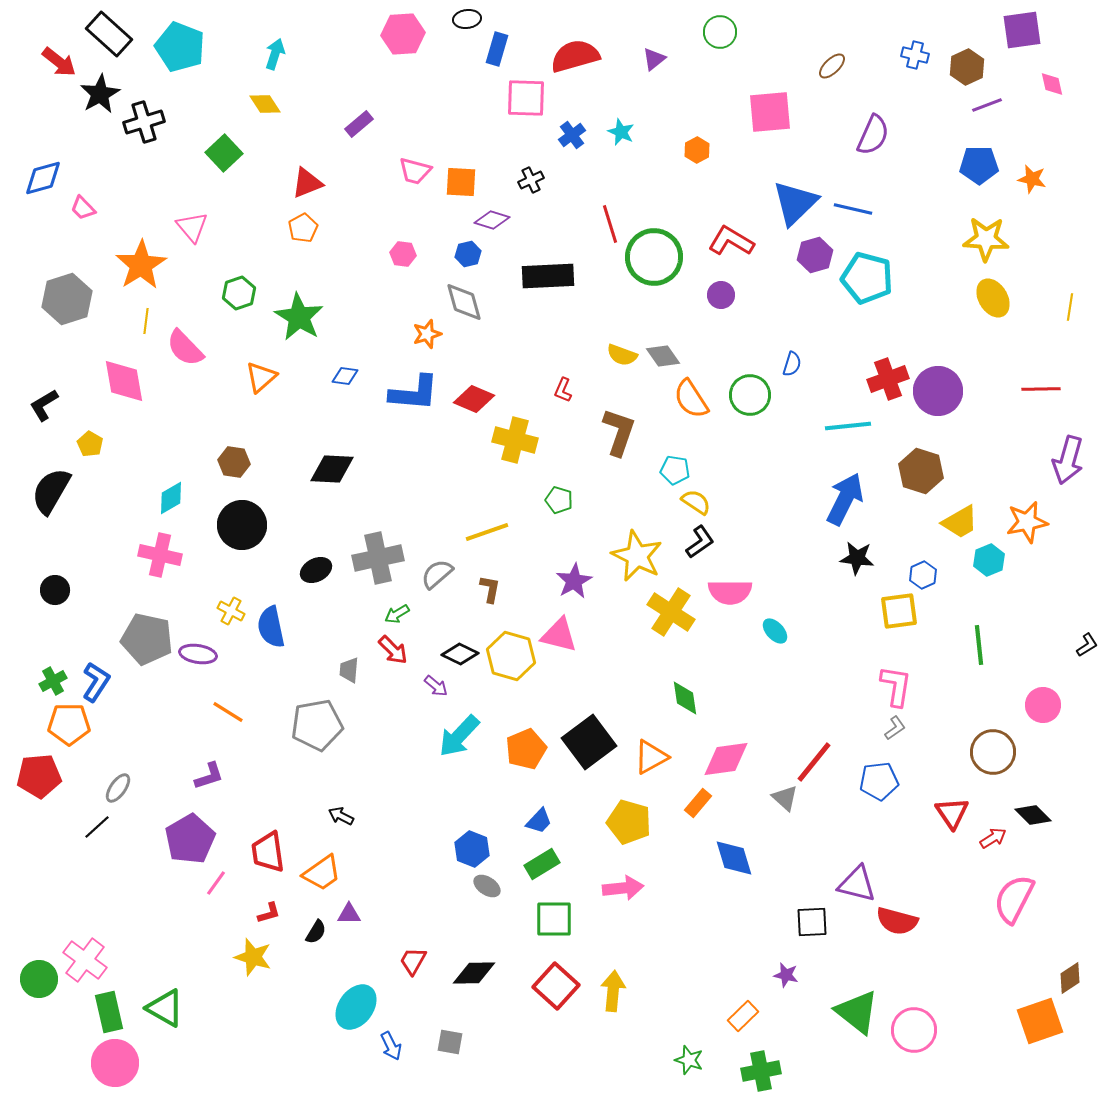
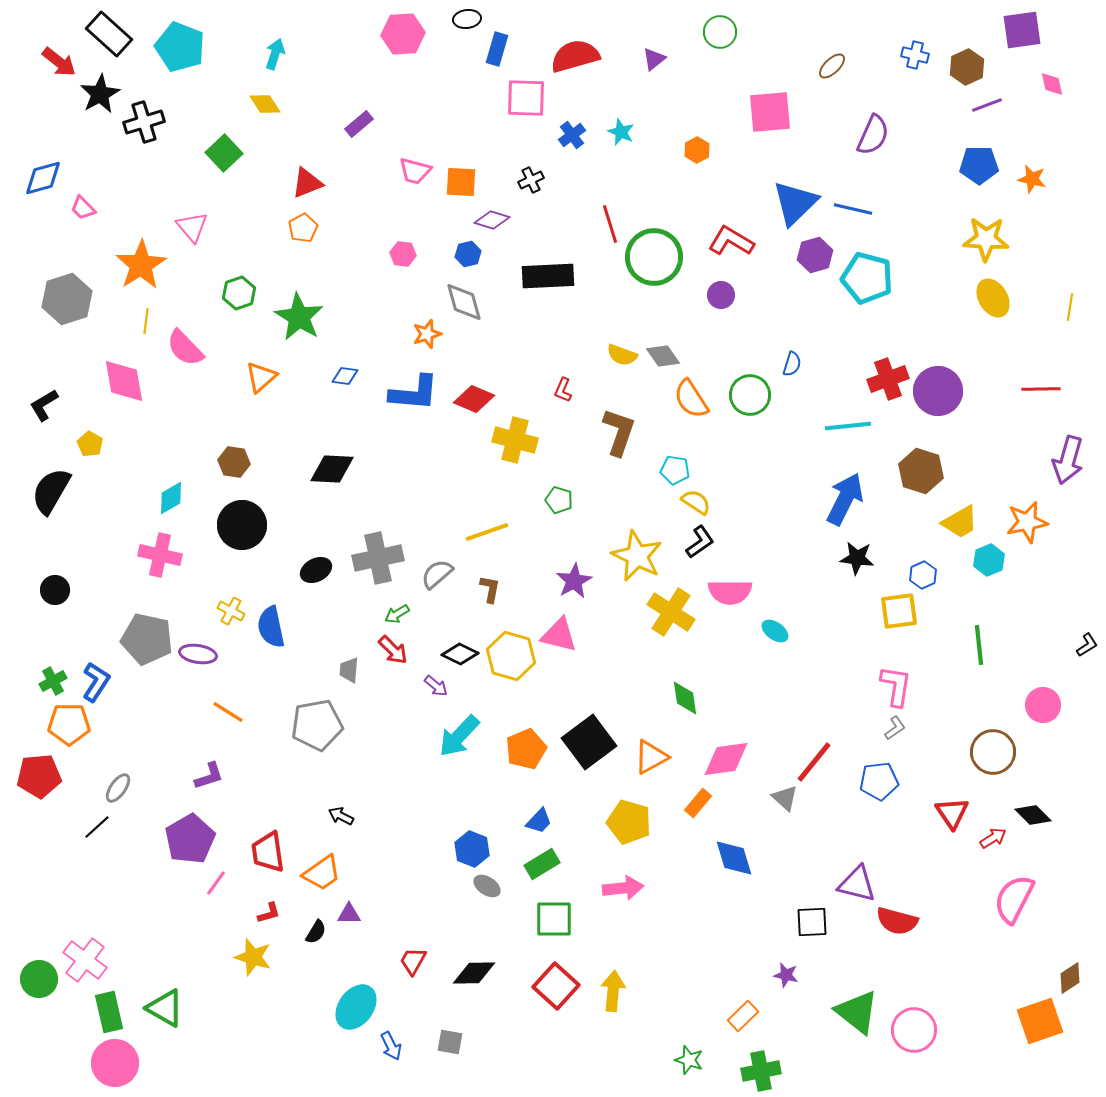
cyan ellipse at (775, 631): rotated 12 degrees counterclockwise
